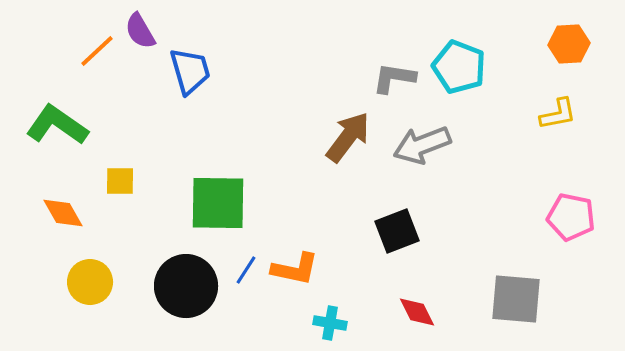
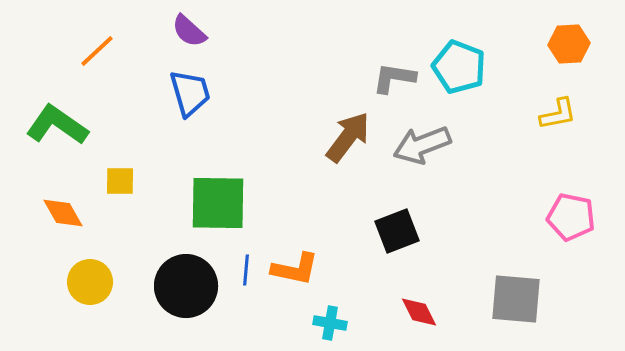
purple semicircle: moved 49 px right; rotated 18 degrees counterclockwise
blue trapezoid: moved 22 px down
blue line: rotated 28 degrees counterclockwise
red diamond: moved 2 px right
